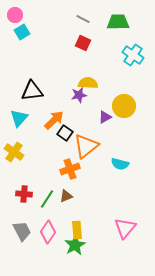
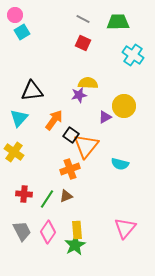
orange arrow: rotated 10 degrees counterclockwise
black square: moved 6 px right, 2 px down
orange triangle: rotated 12 degrees counterclockwise
